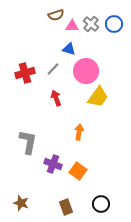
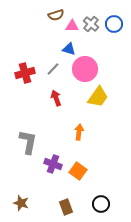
pink circle: moved 1 px left, 2 px up
